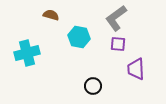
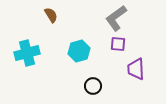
brown semicircle: rotated 42 degrees clockwise
cyan hexagon: moved 14 px down; rotated 25 degrees counterclockwise
